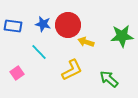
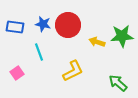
blue rectangle: moved 2 px right, 1 px down
yellow arrow: moved 11 px right
cyan line: rotated 24 degrees clockwise
yellow L-shape: moved 1 px right, 1 px down
green arrow: moved 9 px right, 4 px down
